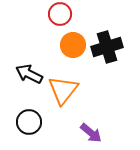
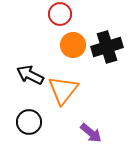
black arrow: moved 1 px right, 1 px down
